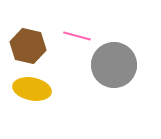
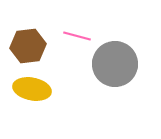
brown hexagon: rotated 20 degrees counterclockwise
gray circle: moved 1 px right, 1 px up
